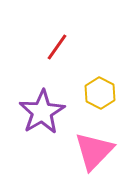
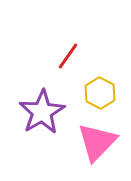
red line: moved 11 px right, 9 px down
pink triangle: moved 3 px right, 9 px up
